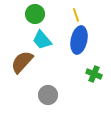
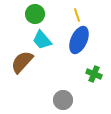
yellow line: moved 1 px right
blue ellipse: rotated 12 degrees clockwise
gray circle: moved 15 px right, 5 px down
